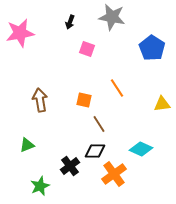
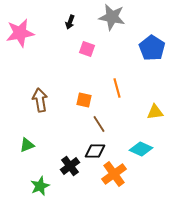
orange line: rotated 18 degrees clockwise
yellow triangle: moved 7 px left, 8 px down
